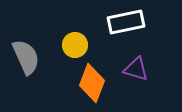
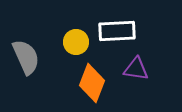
white rectangle: moved 9 px left, 9 px down; rotated 9 degrees clockwise
yellow circle: moved 1 px right, 3 px up
purple triangle: rotated 8 degrees counterclockwise
